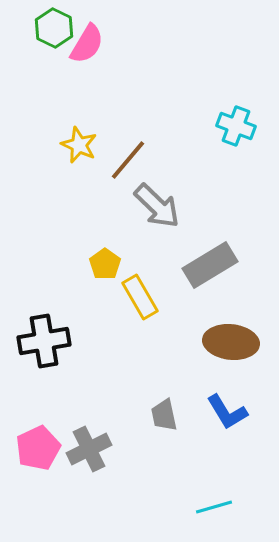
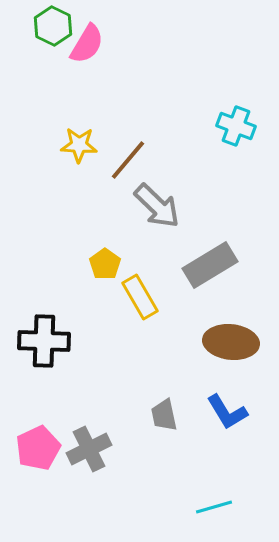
green hexagon: moved 1 px left, 2 px up
yellow star: rotated 21 degrees counterclockwise
black cross: rotated 12 degrees clockwise
